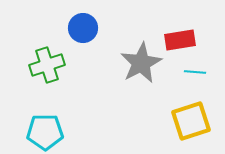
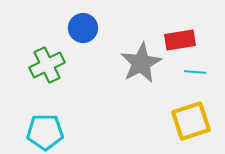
green cross: rotated 8 degrees counterclockwise
